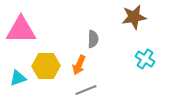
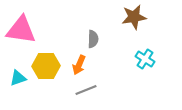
pink triangle: rotated 8 degrees clockwise
